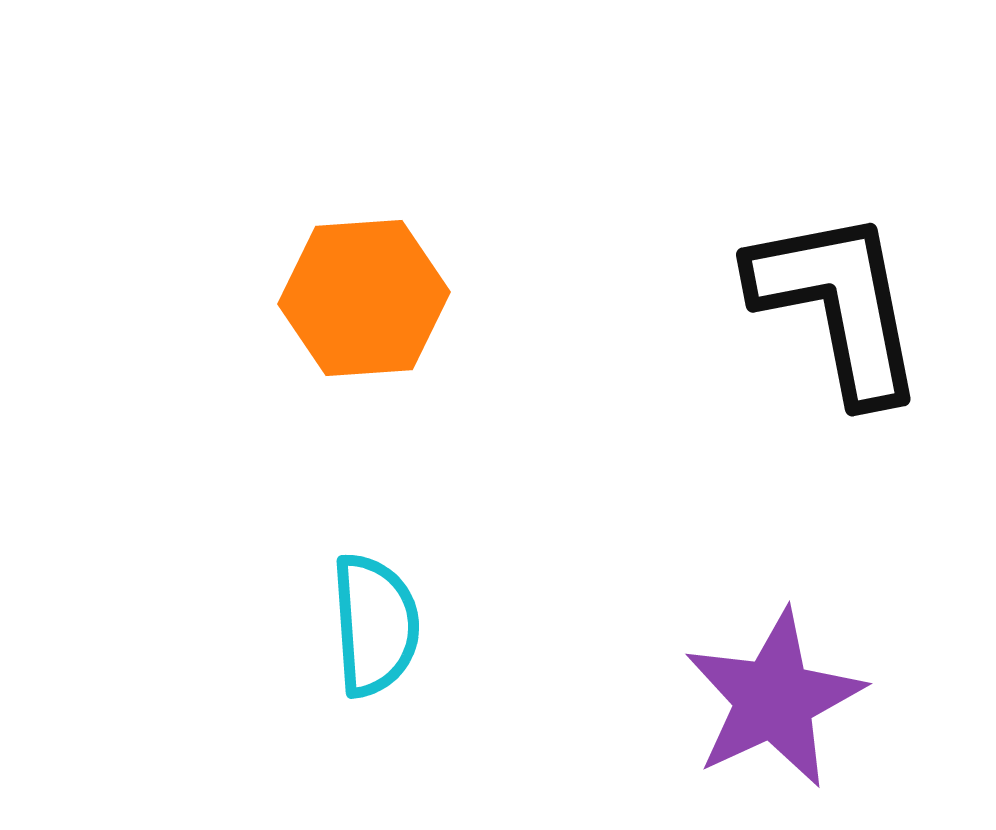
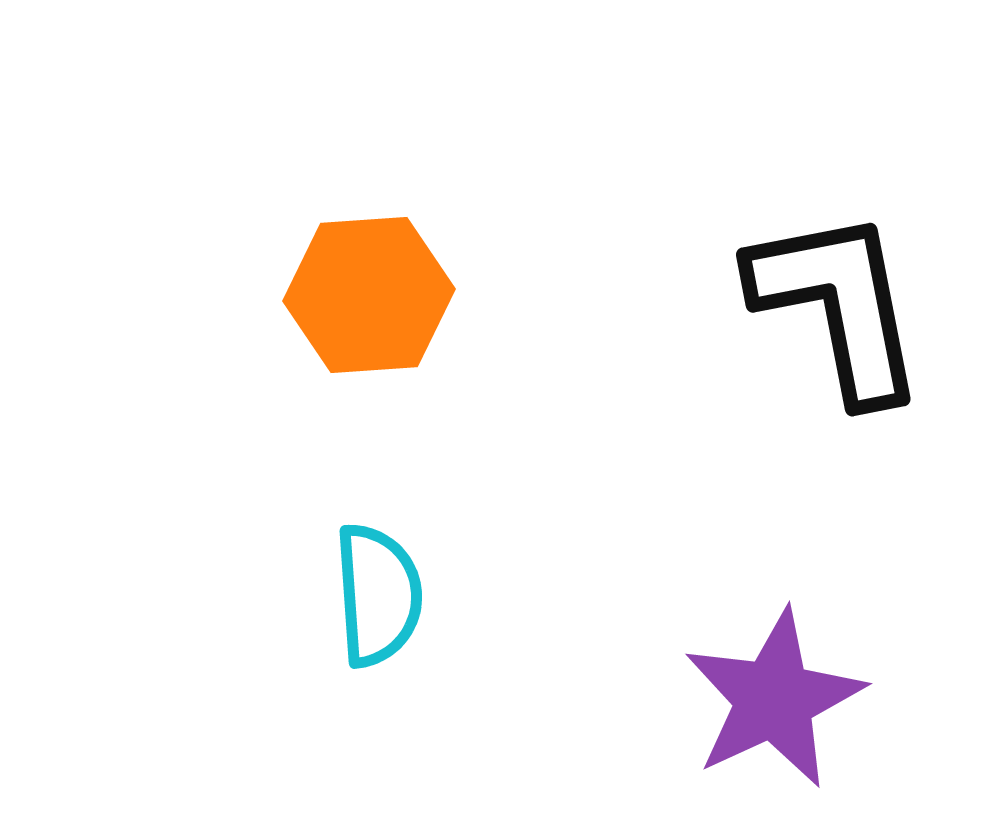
orange hexagon: moved 5 px right, 3 px up
cyan semicircle: moved 3 px right, 30 px up
